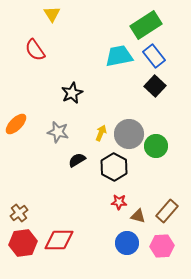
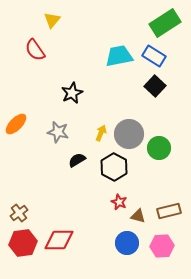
yellow triangle: moved 6 px down; rotated 12 degrees clockwise
green rectangle: moved 19 px right, 2 px up
blue rectangle: rotated 20 degrees counterclockwise
green circle: moved 3 px right, 2 px down
red star: rotated 21 degrees clockwise
brown rectangle: moved 2 px right; rotated 35 degrees clockwise
